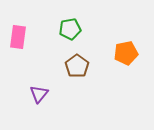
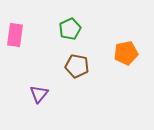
green pentagon: rotated 15 degrees counterclockwise
pink rectangle: moved 3 px left, 2 px up
brown pentagon: rotated 25 degrees counterclockwise
